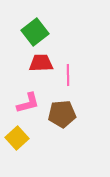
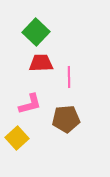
green square: moved 1 px right; rotated 8 degrees counterclockwise
pink line: moved 1 px right, 2 px down
pink L-shape: moved 2 px right, 1 px down
brown pentagon: moved 4 px right, 5 px down
